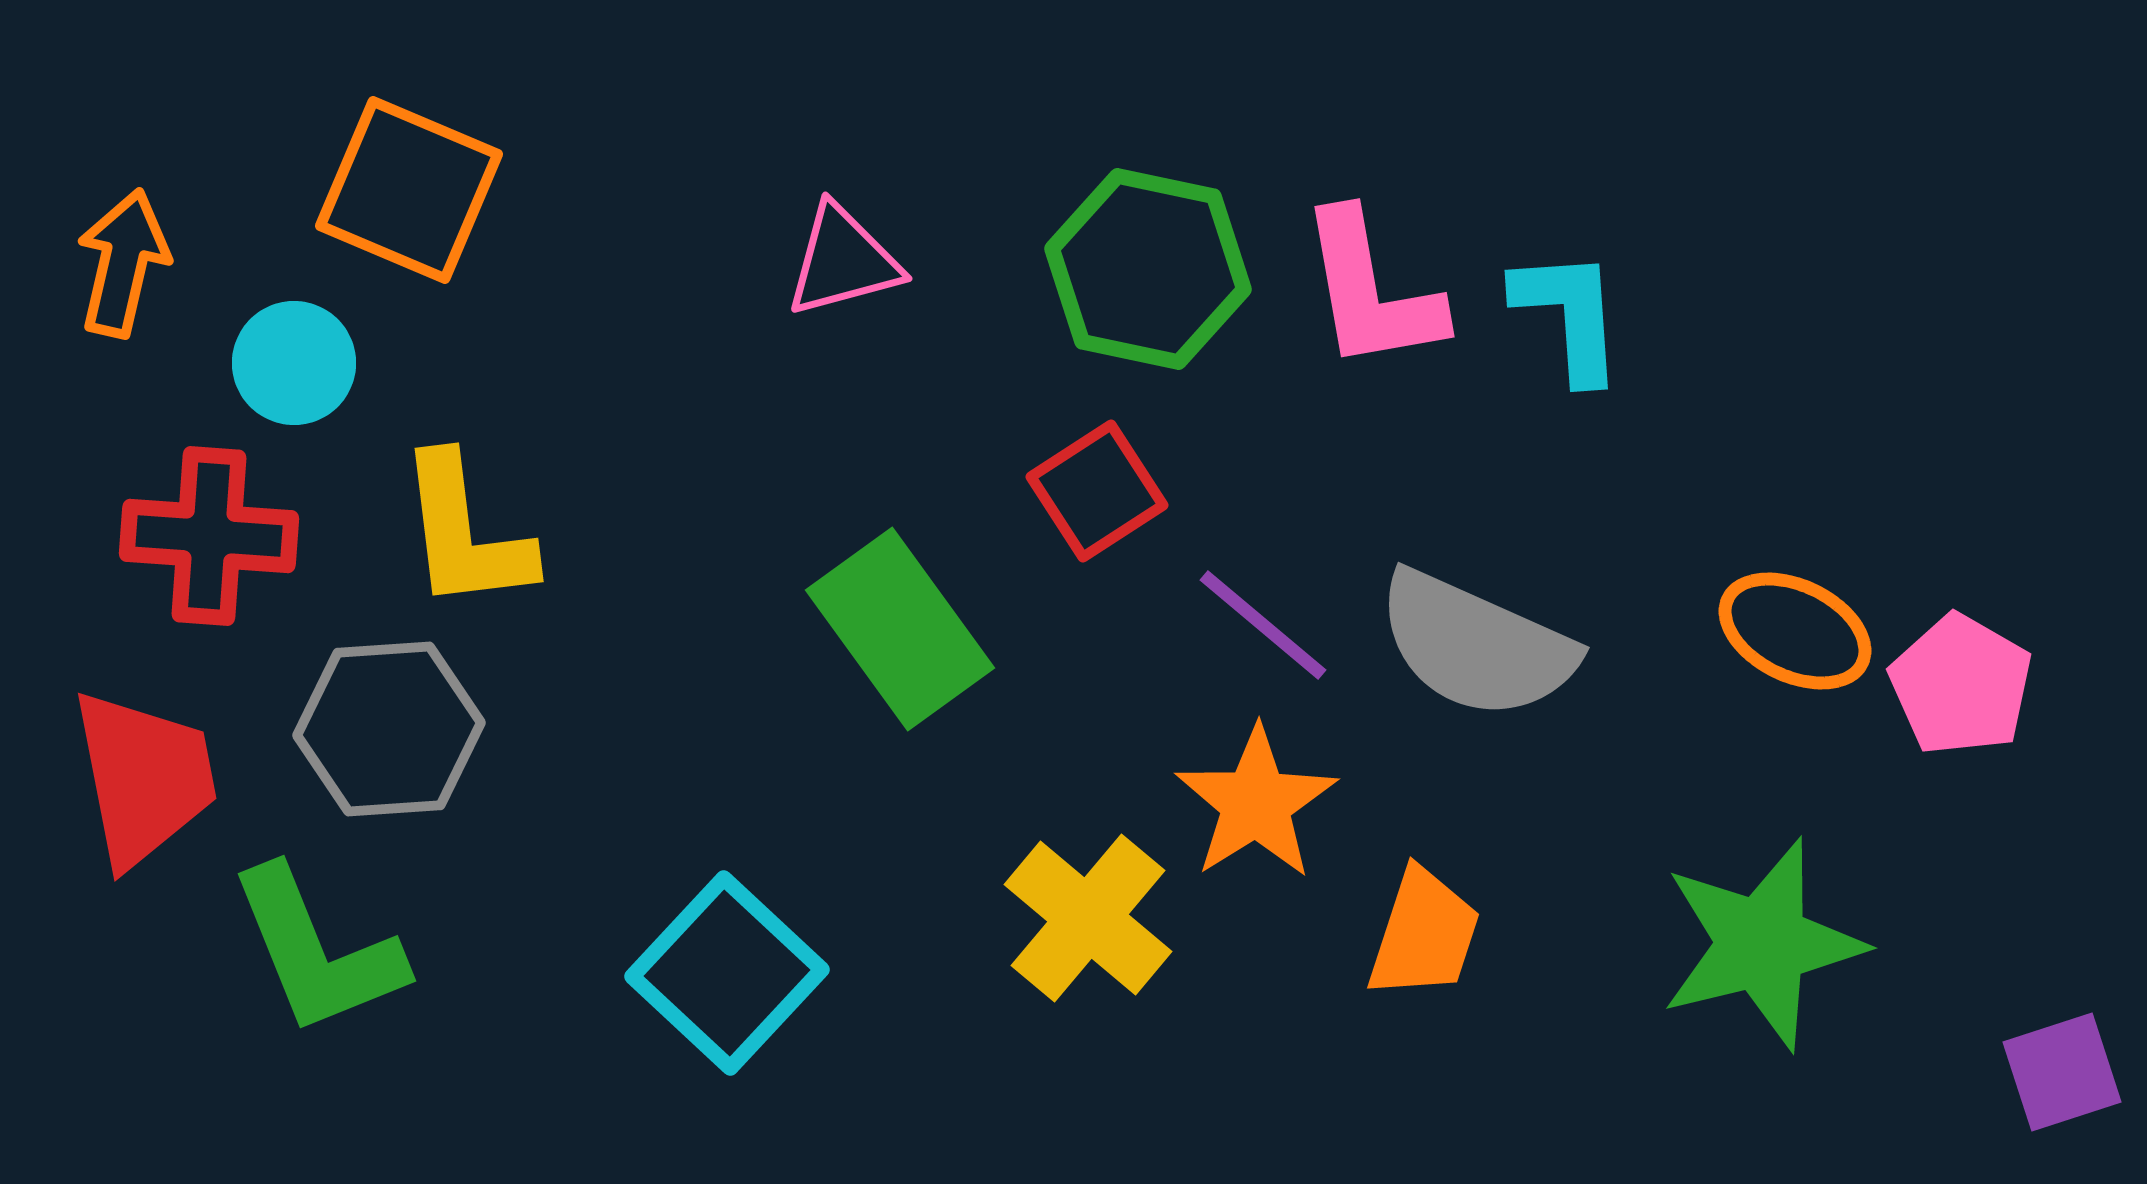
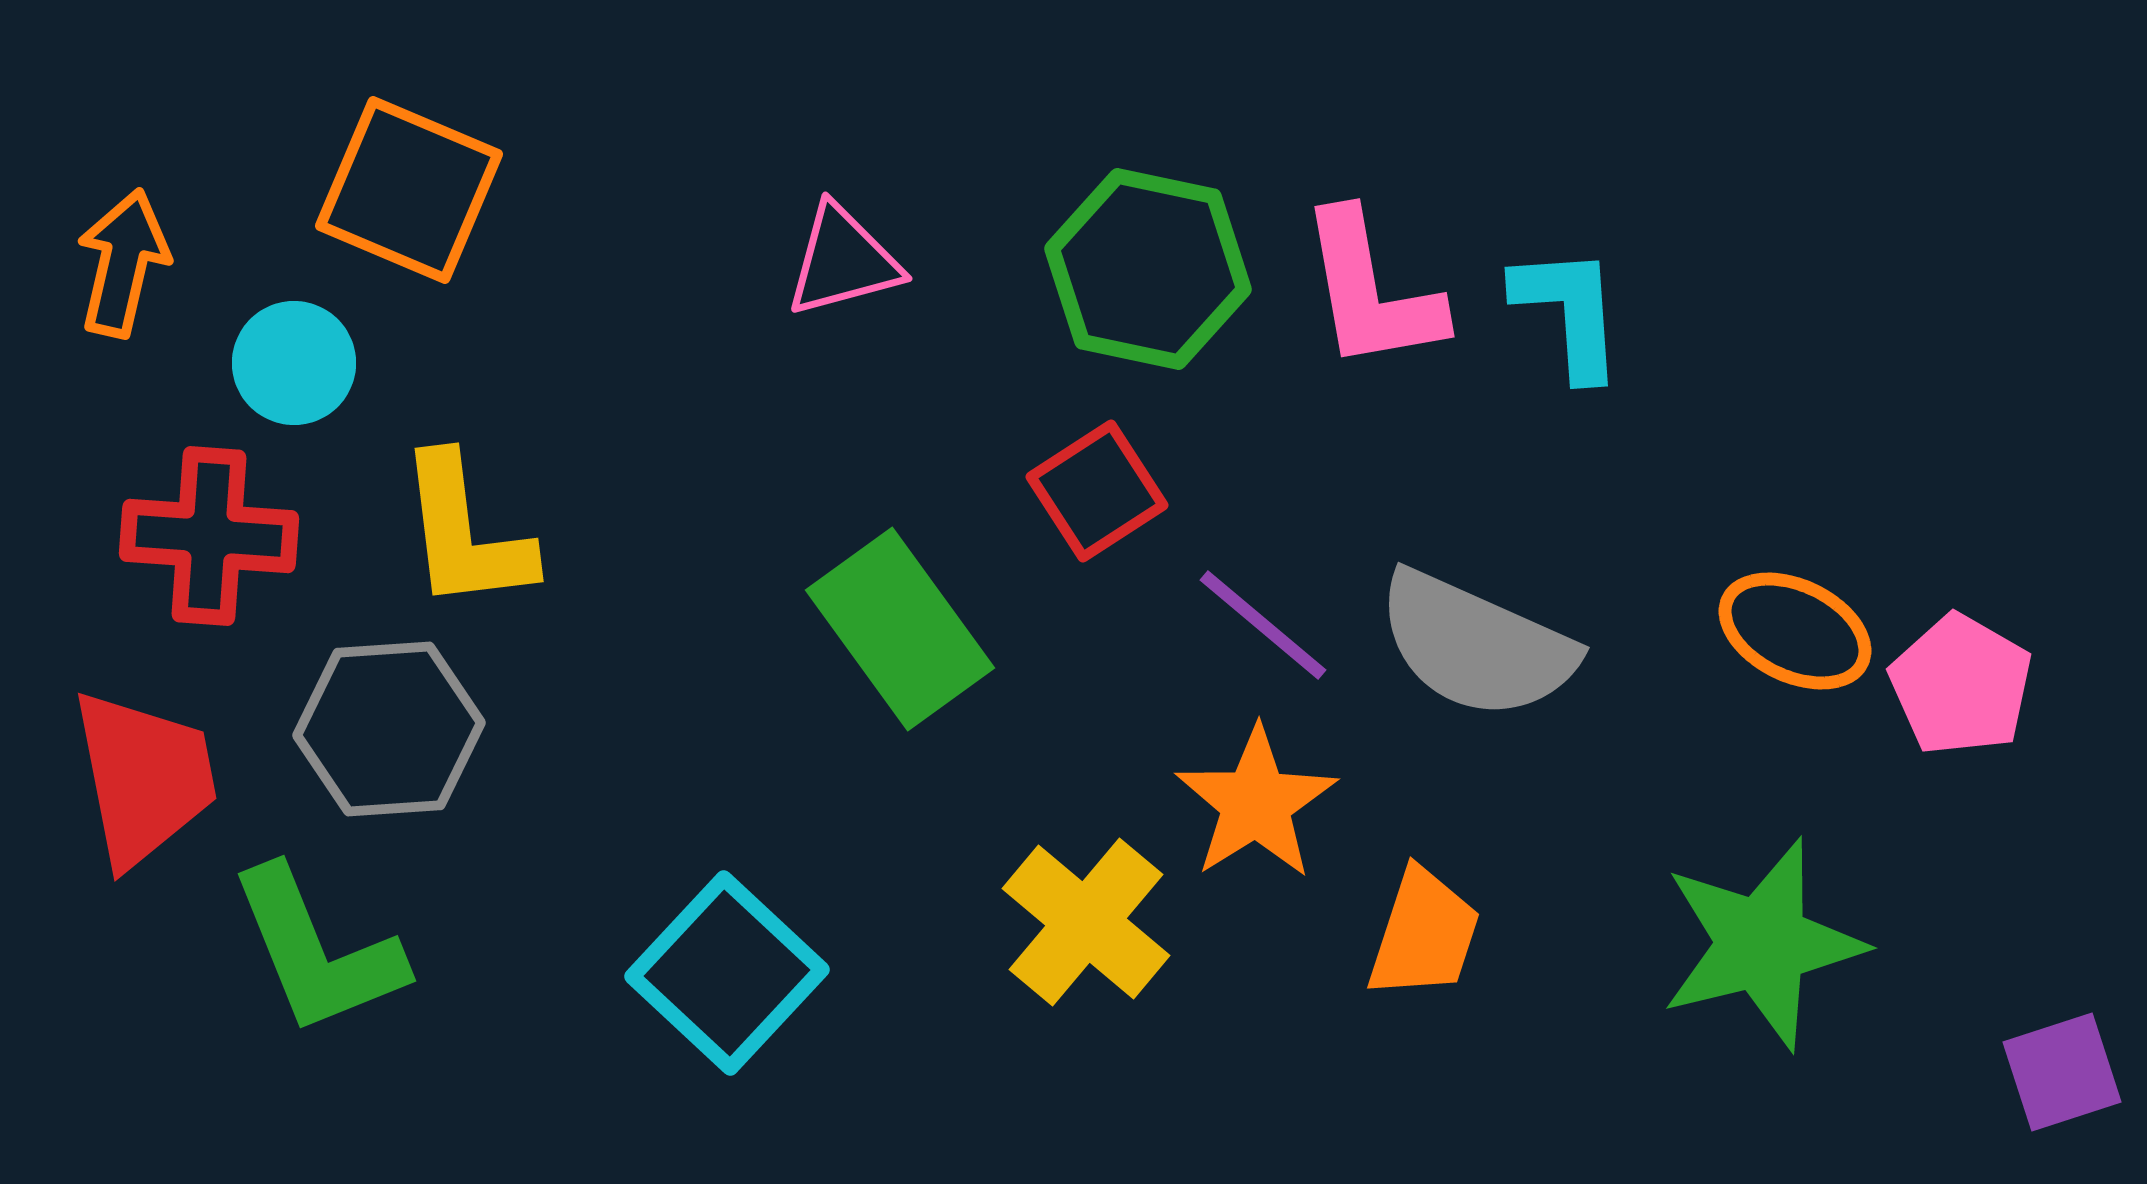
cyan L-shape: moved 3 px up
yellow cross: moved 2 px left, 4 px down
